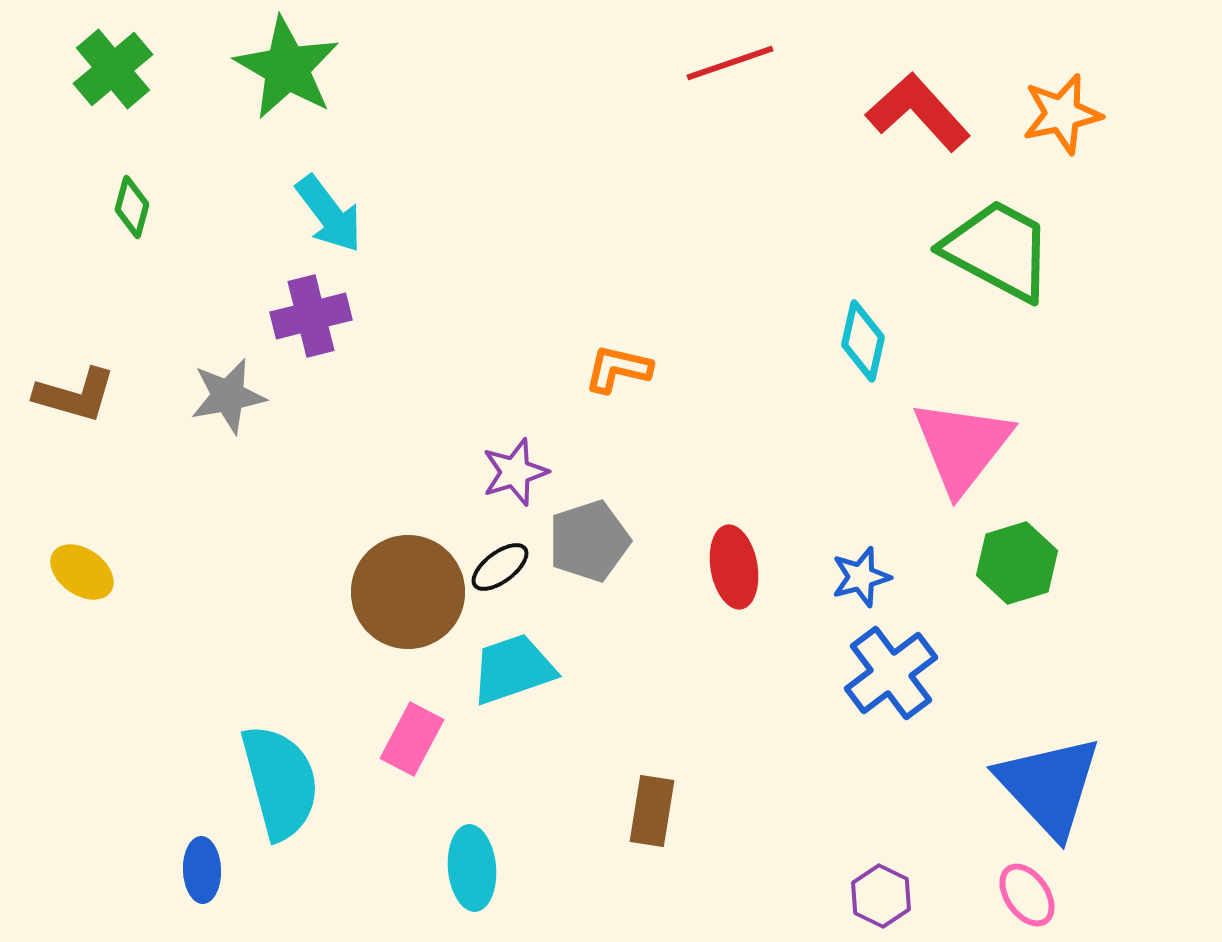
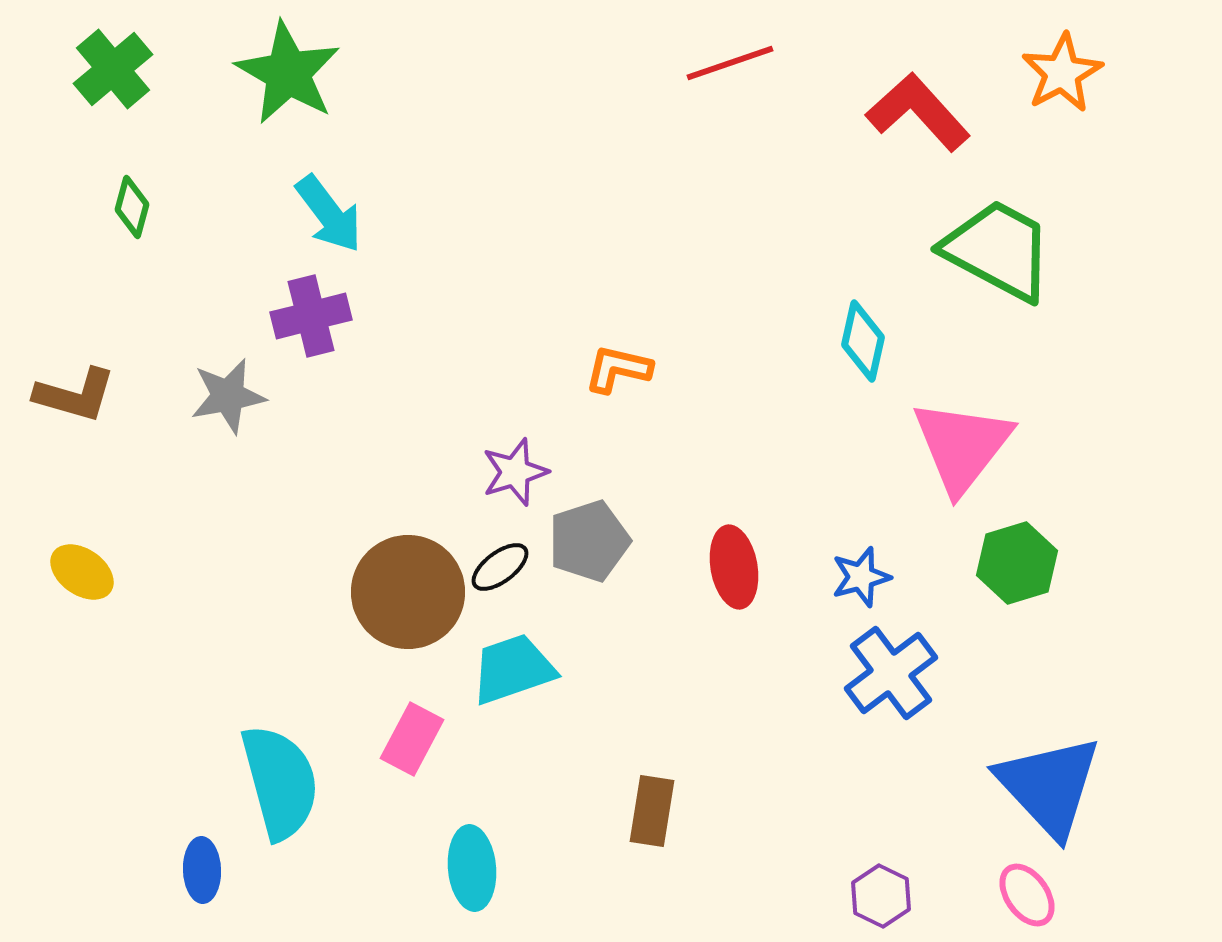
green star: moved 1 px right, 5 px down
orange star: moved 41 px up; rotated 16 degrees counterclockwise
